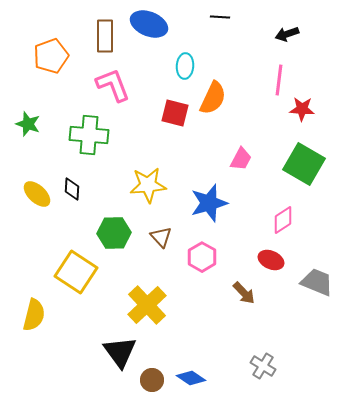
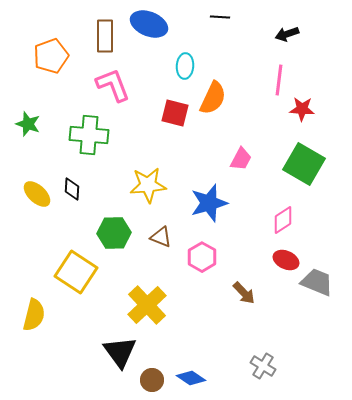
brown triangle: rotated 25 degrees counterclockwise
red ellipse: moved 15 px right
